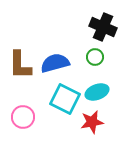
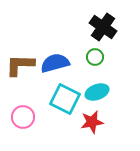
black cross: rotated 12 degrees clockwise
brown L-shape: rotated 92 degrees clockwise
